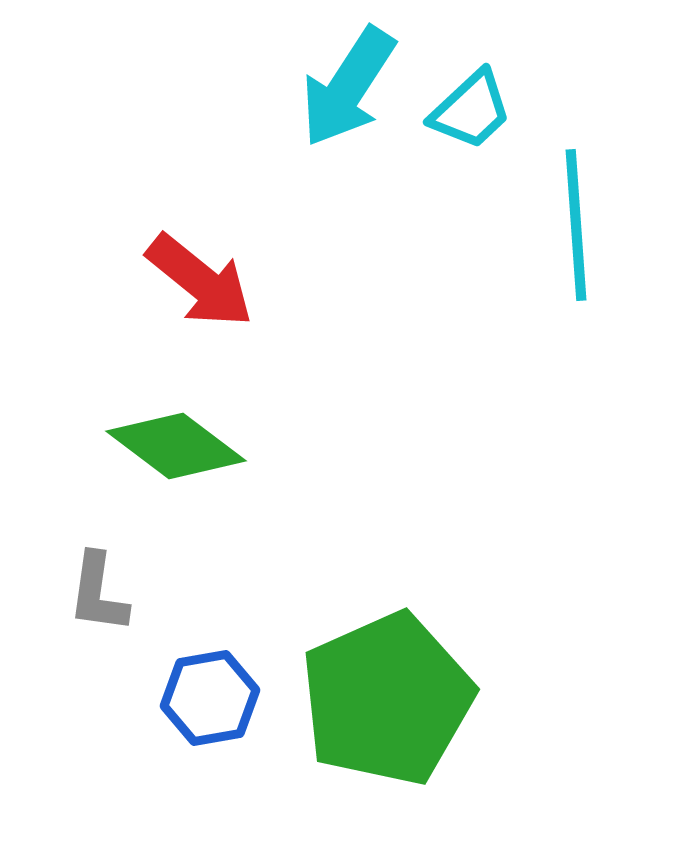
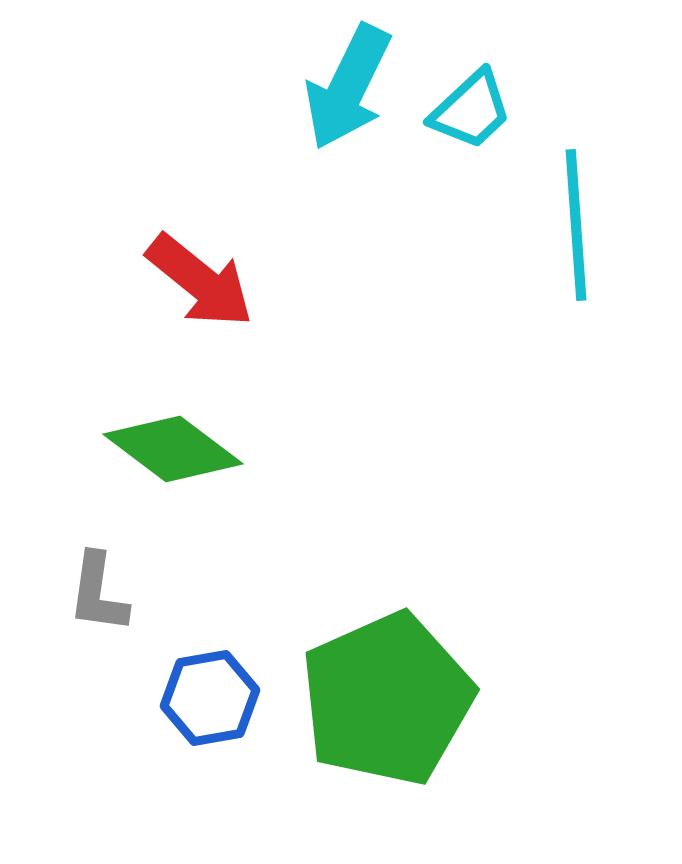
cyan arrow: rotated 7 degrees counterclockwise
green diamond: moved 3 px left, 3 px down
